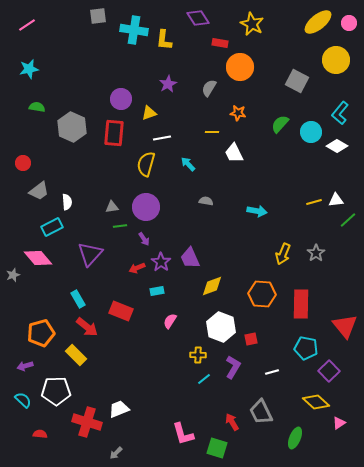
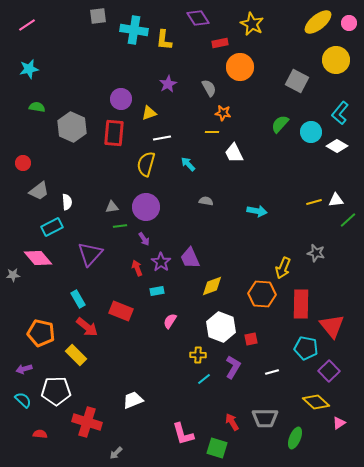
red rectangle at (220, 43): rotated 21 degrees counterclockwise
gray semicircle at (209, 88): rotated 120 degrees clockwise
orange star at (238, 113): moved 15 px left
gray star at (316, 253): rotated 24 degrees counterclockwise
yellow arrow at (283, 254): moved 14 px down
red arrow at (137, 268): rotated 91 degrees clockwise
gray star at (13, 275): rotated 16 degrees clockwise
red triangle at (345, 326): moved 13 px left
orange pentagon at (41, 333): rotated 28 degrees clockwise
purple arrow at (25, 366): moved 1 px left, 3 px down
white trapezoid at (119, 409): moved 14 px right, 9 px up
gray trapezoid at (261, 412): moved 4 px right, 6 px down; rotated 64 degrees counterclockwise
